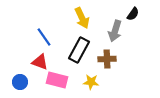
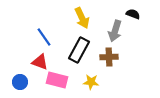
black semicircle: rotated 104 degrees counterclockwise
brown cross: moved 2 px right, 2 px up
